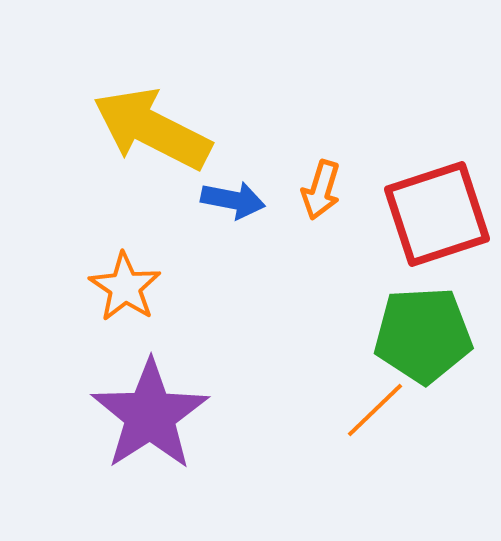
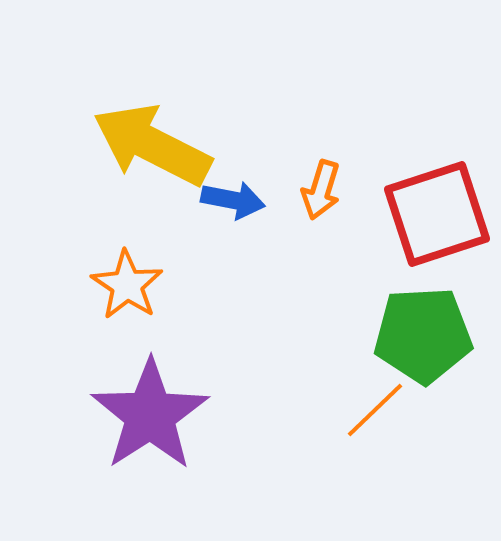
yellow arrow: moved 16 px down
orange star: moved 2 px right, 2 px up
